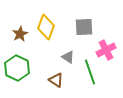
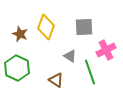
brown star: rotated 21 degrees counterclockwise
gray triangle: moved 2 px right, 1 px up
